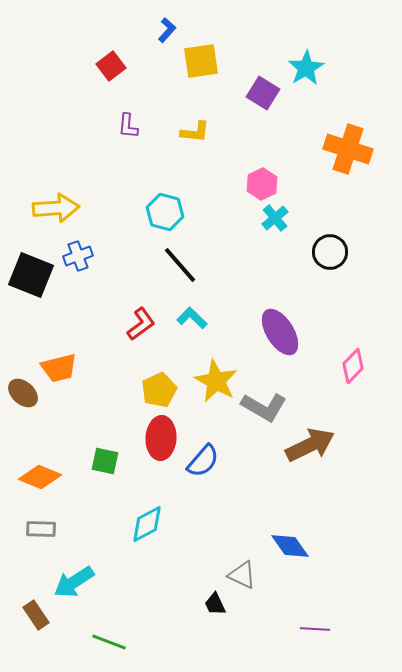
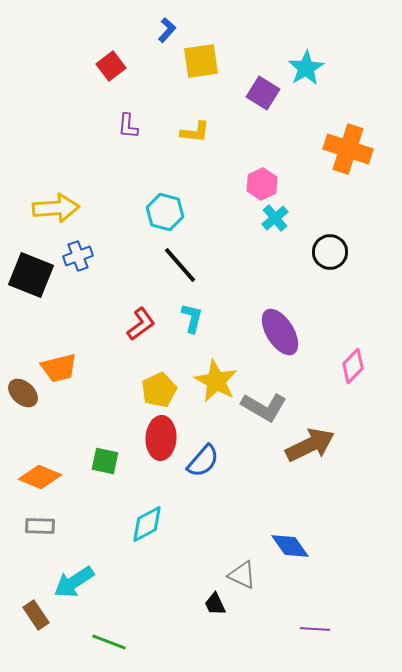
cyan L-shape: rotated 60 degrees clockwise
gray rectangle: moved 1 px left, 3 px up
